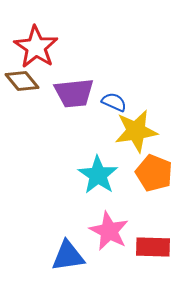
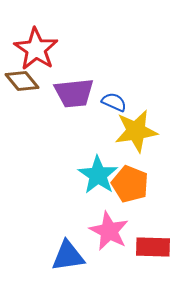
red star: moved 2 px down
orange pentagon: moved 24 px left, 11 px down
